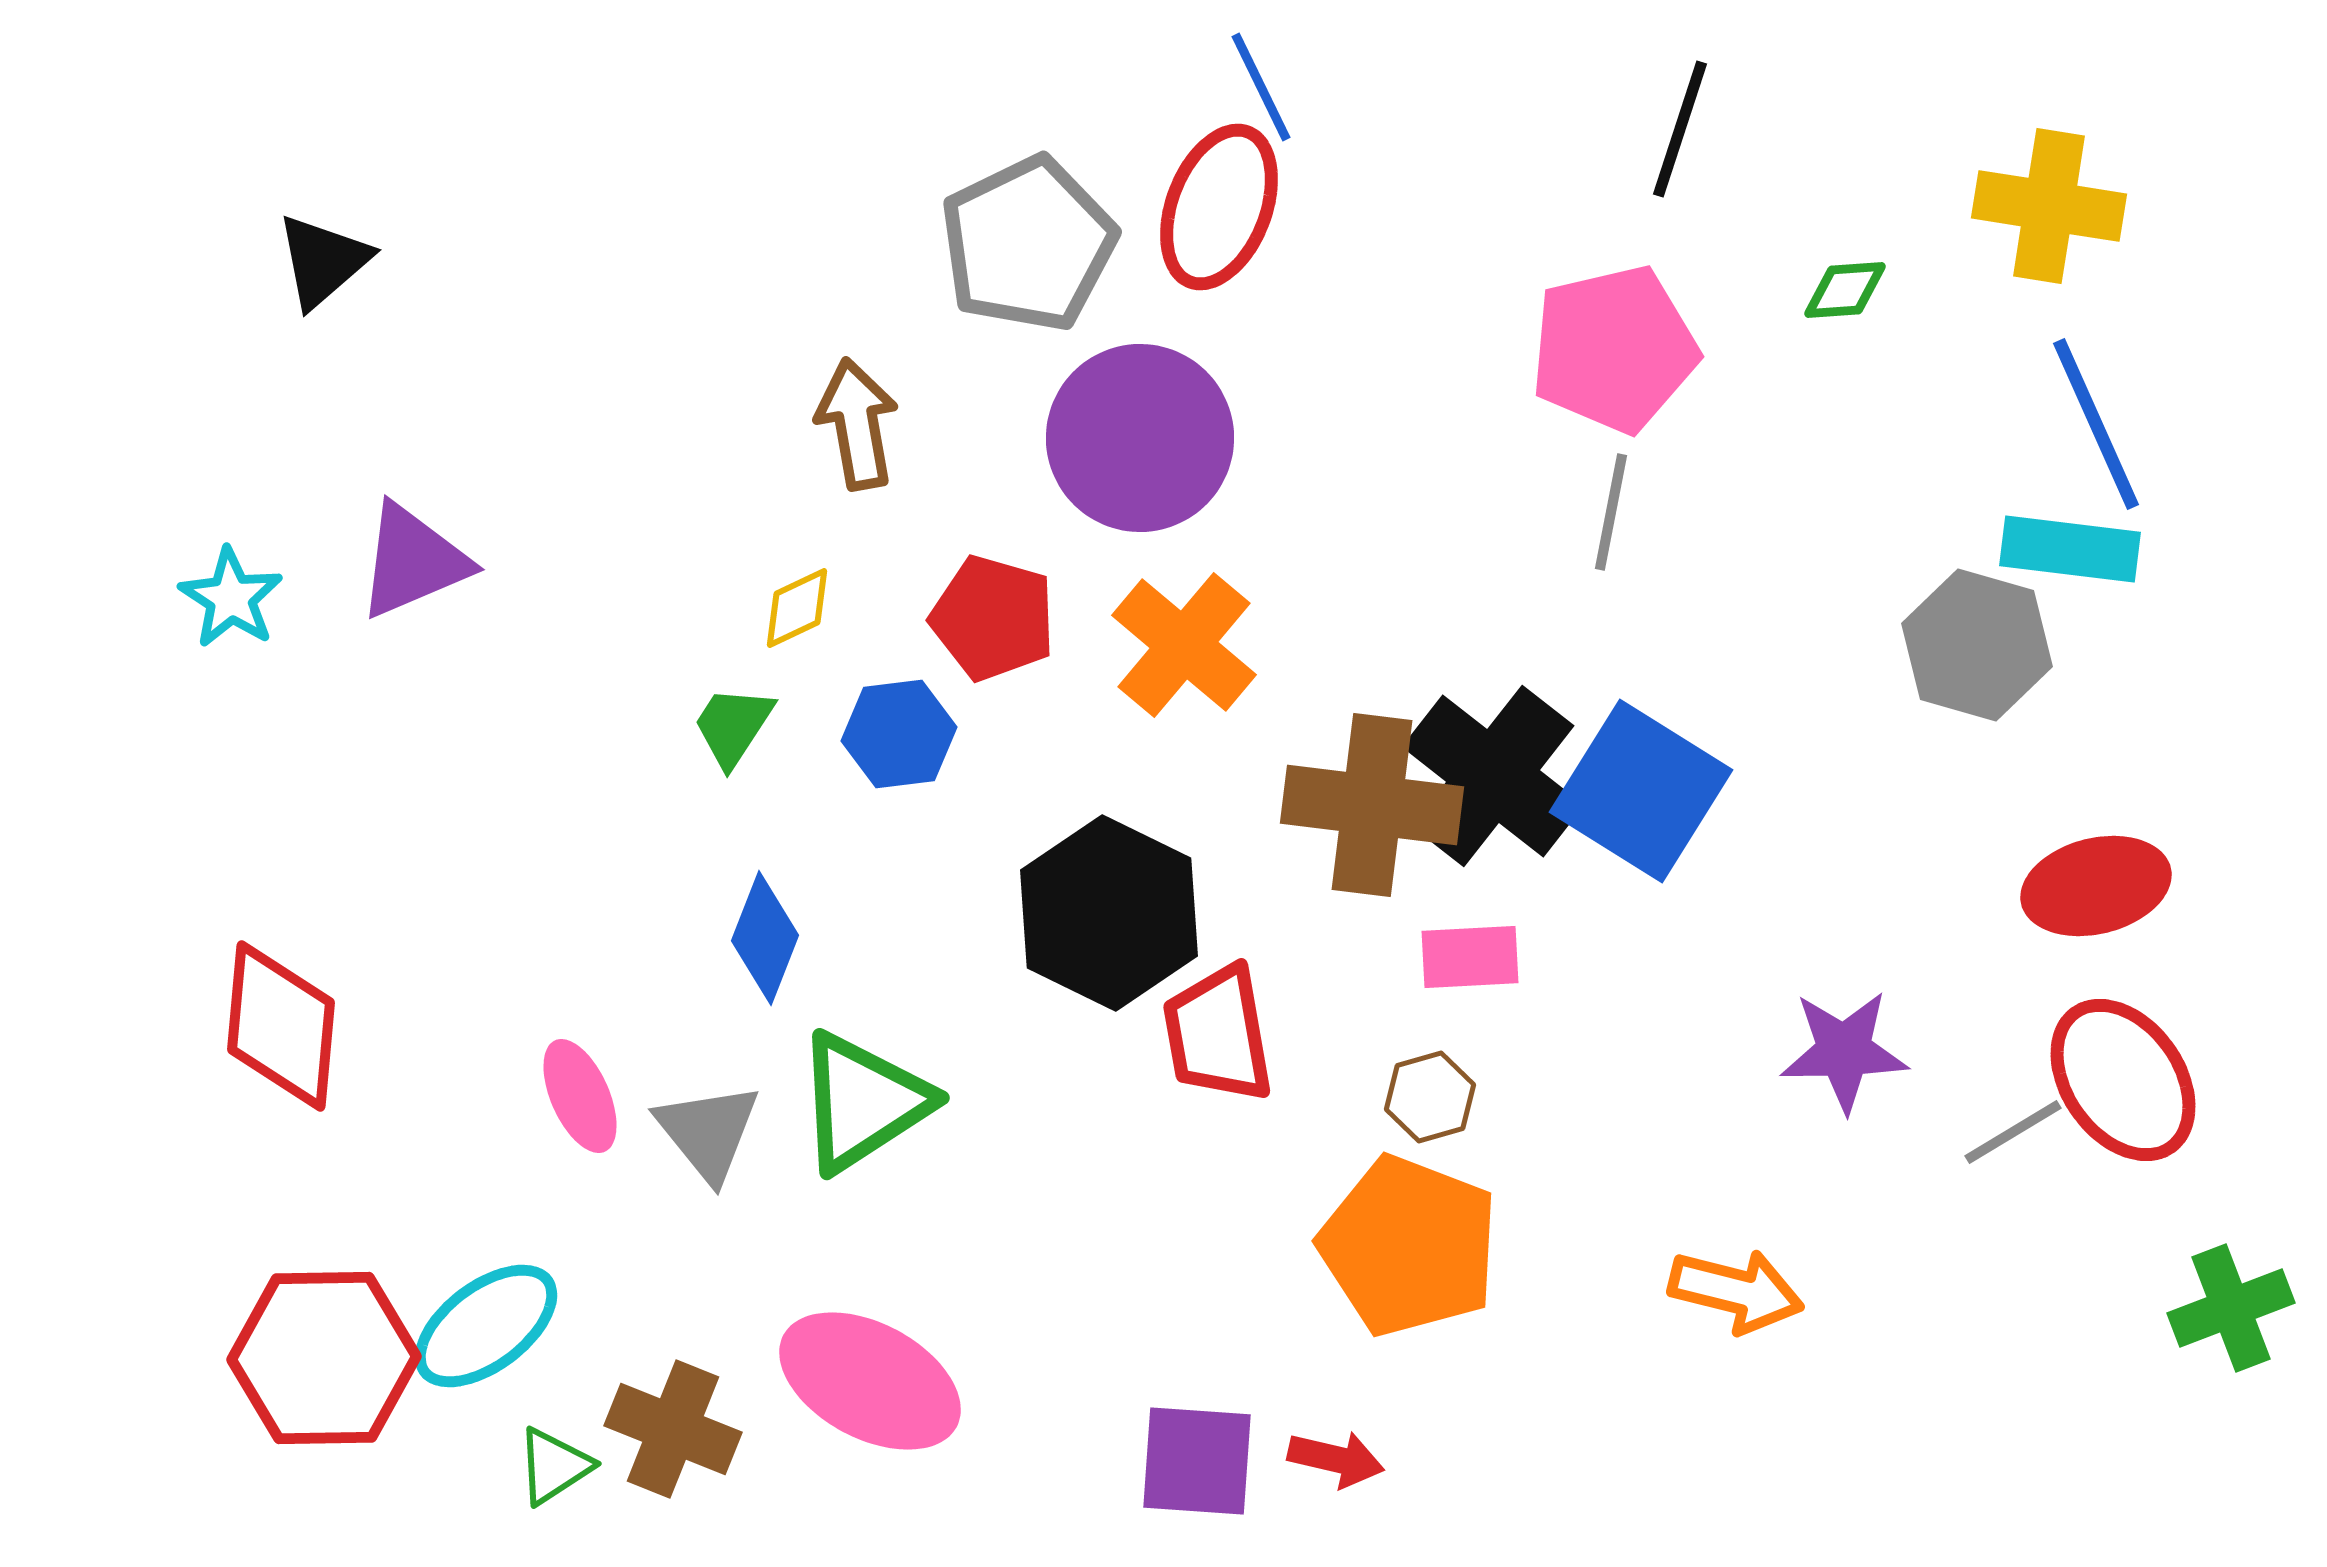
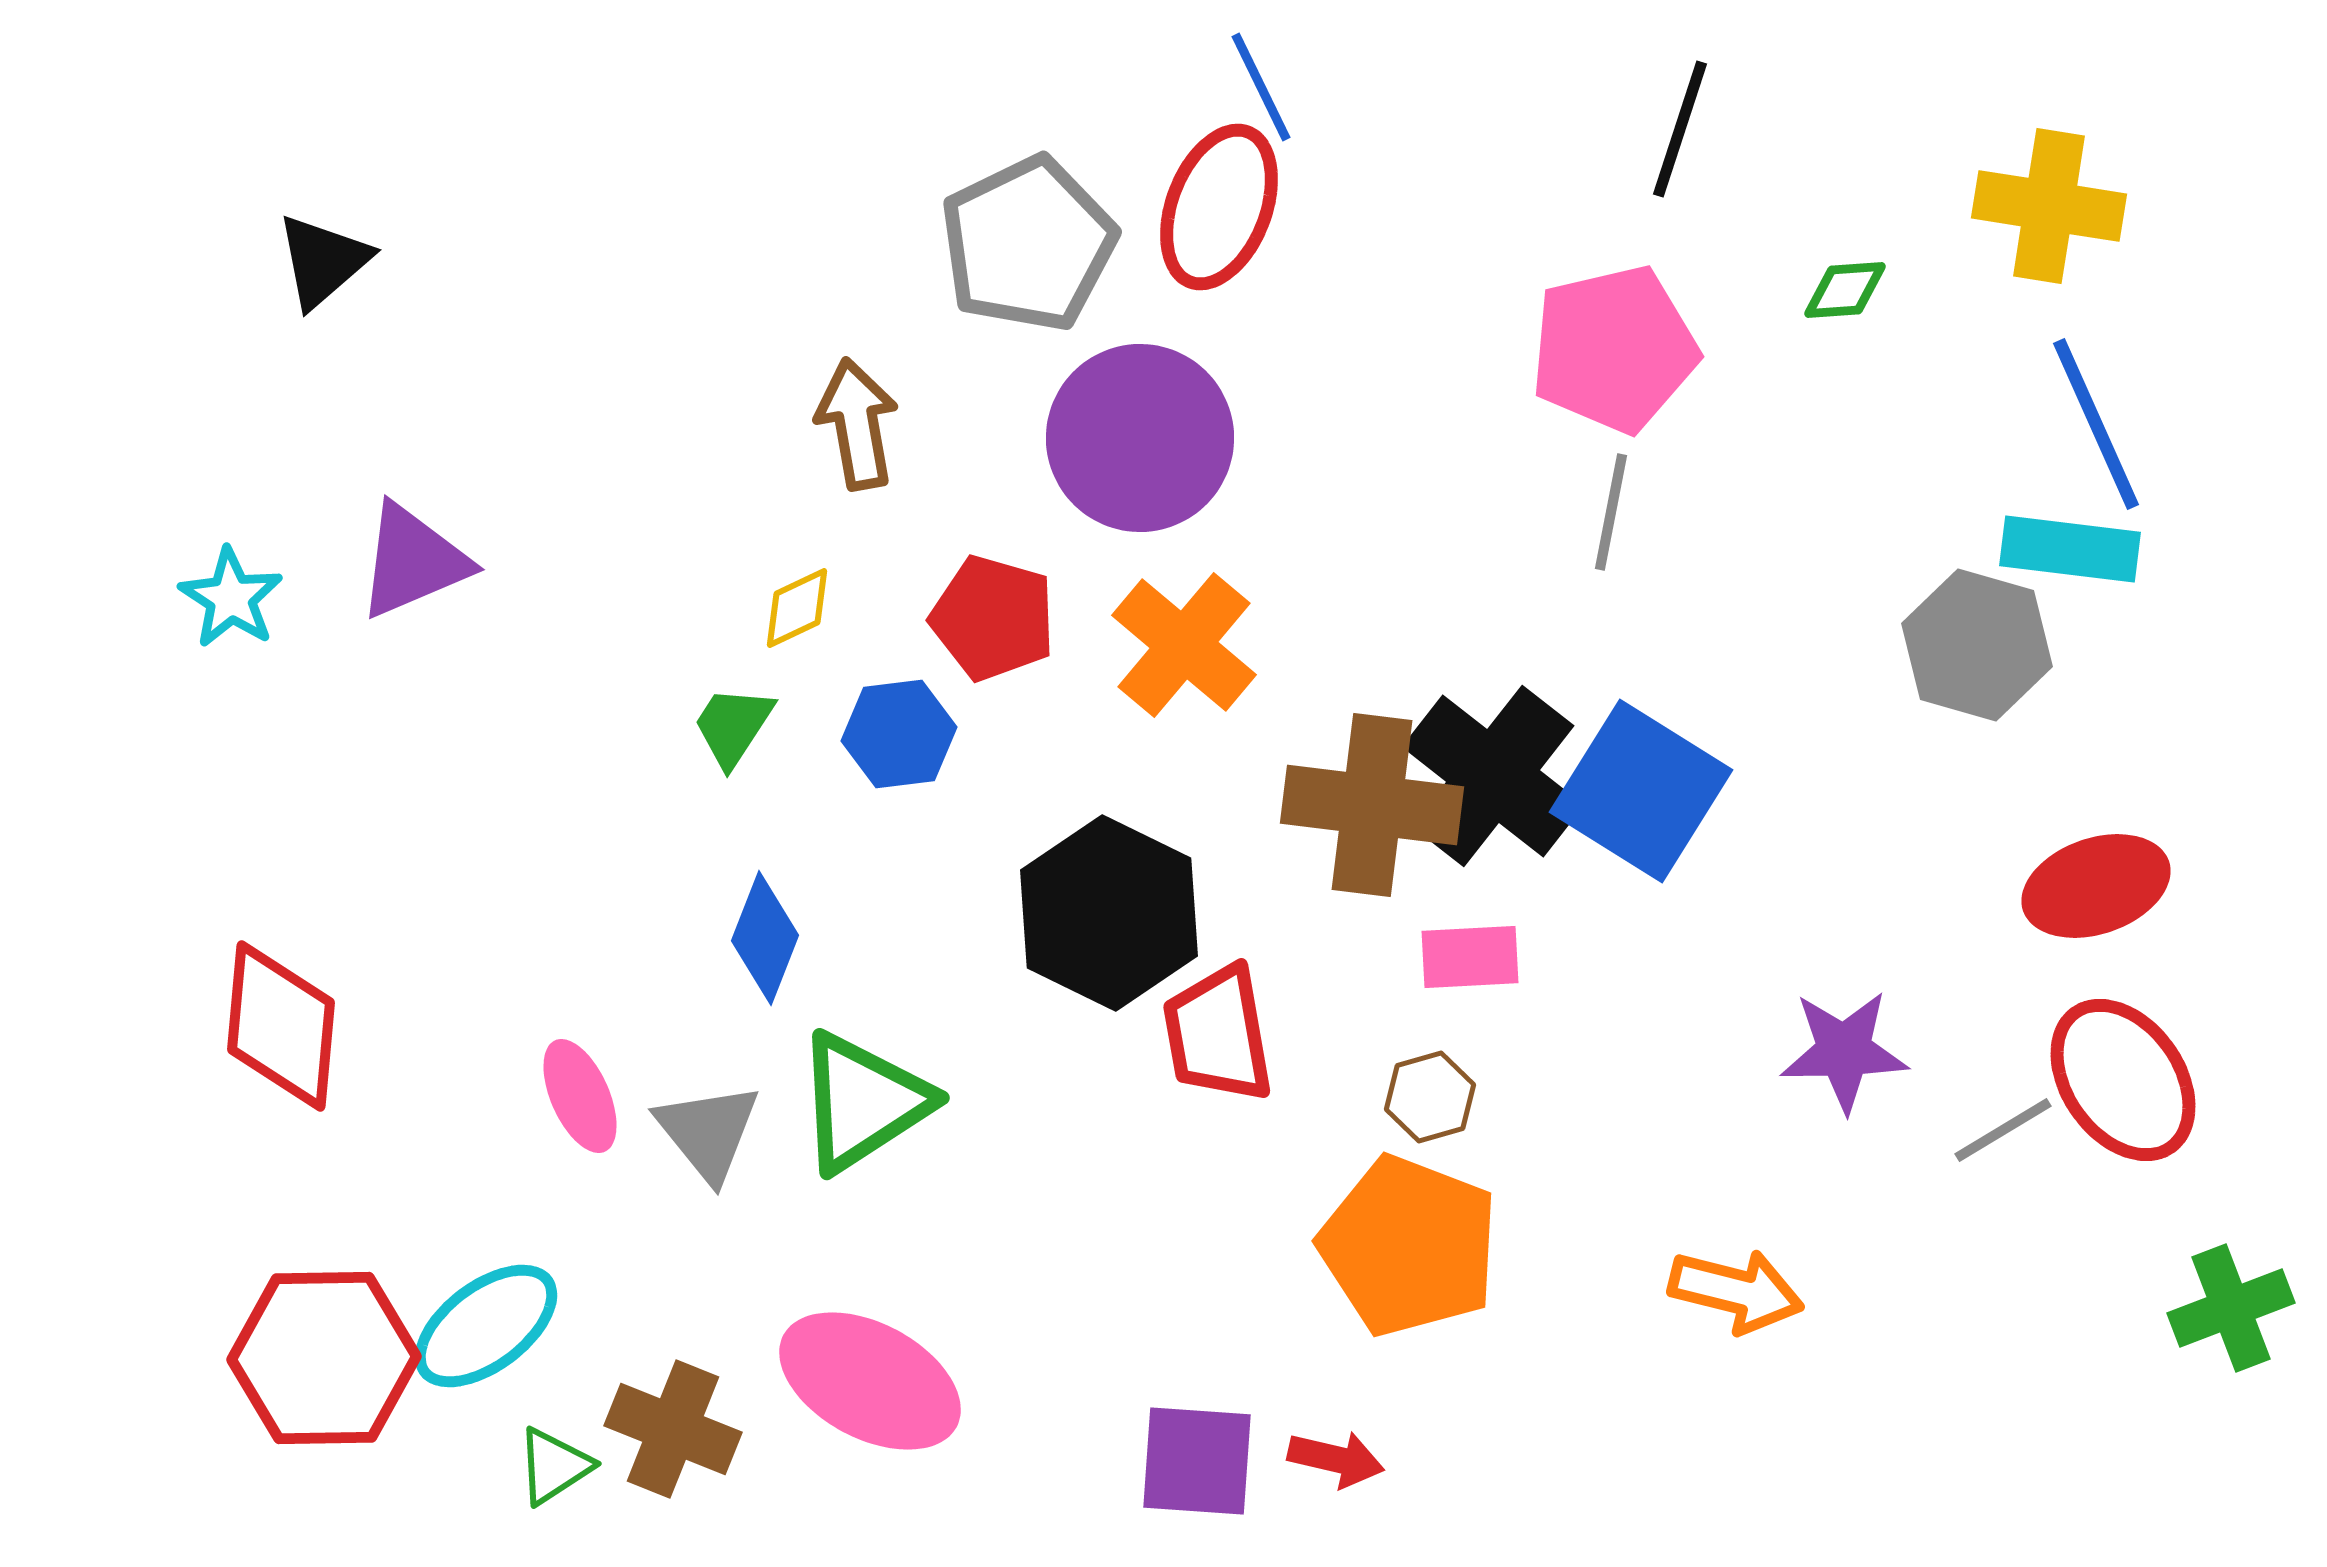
red ellipse at (2096, 886): rotated 5 degrees counterclockwise
gray line at (2013, 1132): moved 10 px left, 2 px up
